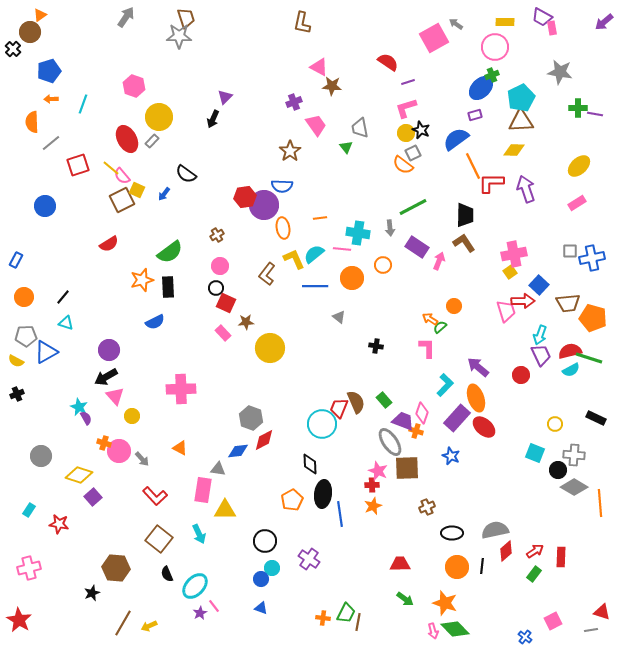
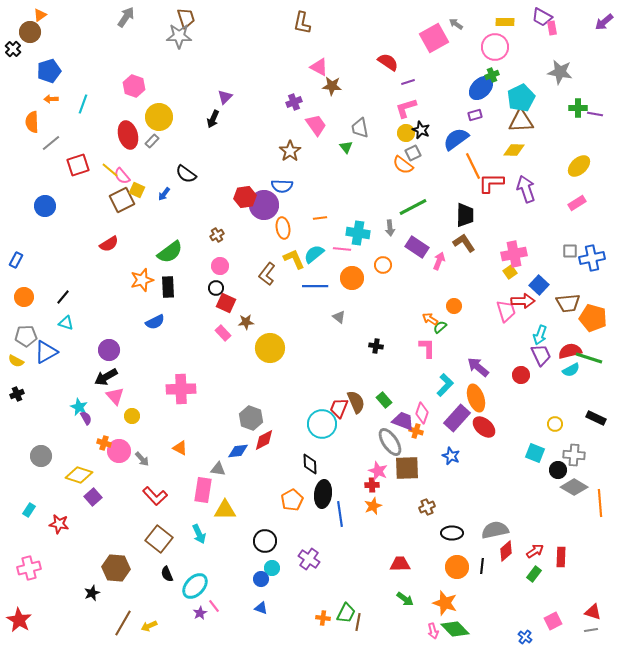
red ellipse at (127, 139): moved 1 px right, 4 px up; rotated 12 degrees clockwise
yellow line at (111, 168): moved 1 px left, 2 px down
red triangle at (602, 612): moved 9 px left
